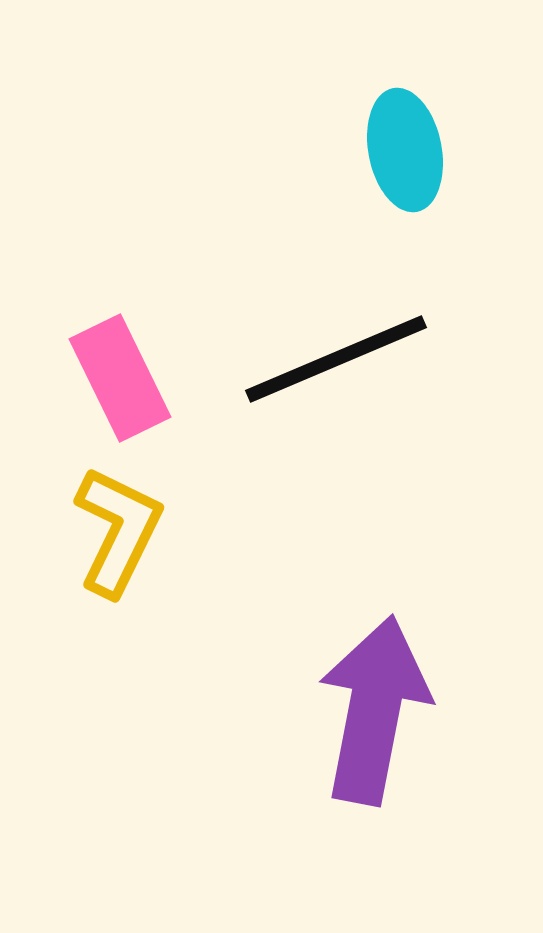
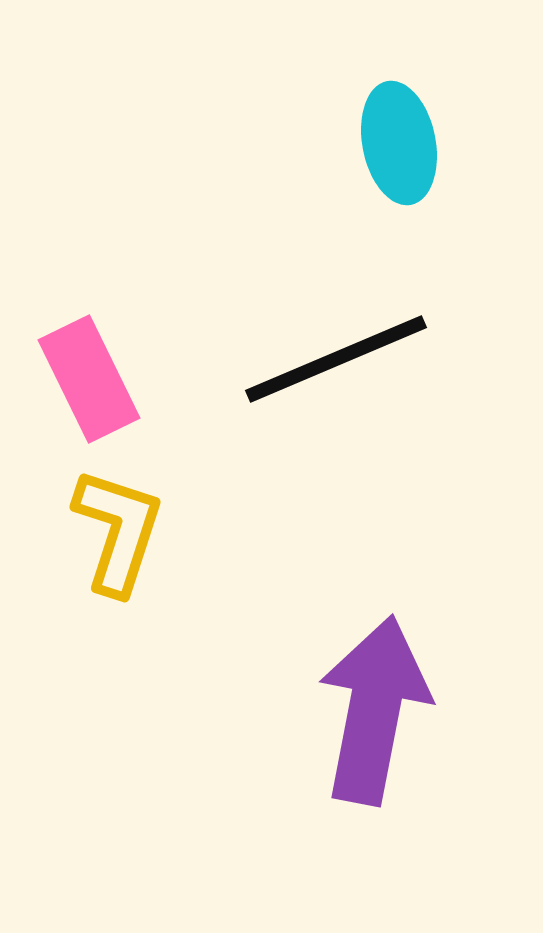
cyan ellipse: moved 6 px left, 7 px up
pink rectangle: moved 31 px left, 1 px down
yellow L-shape: rotated 8 degrees counterclockwise
